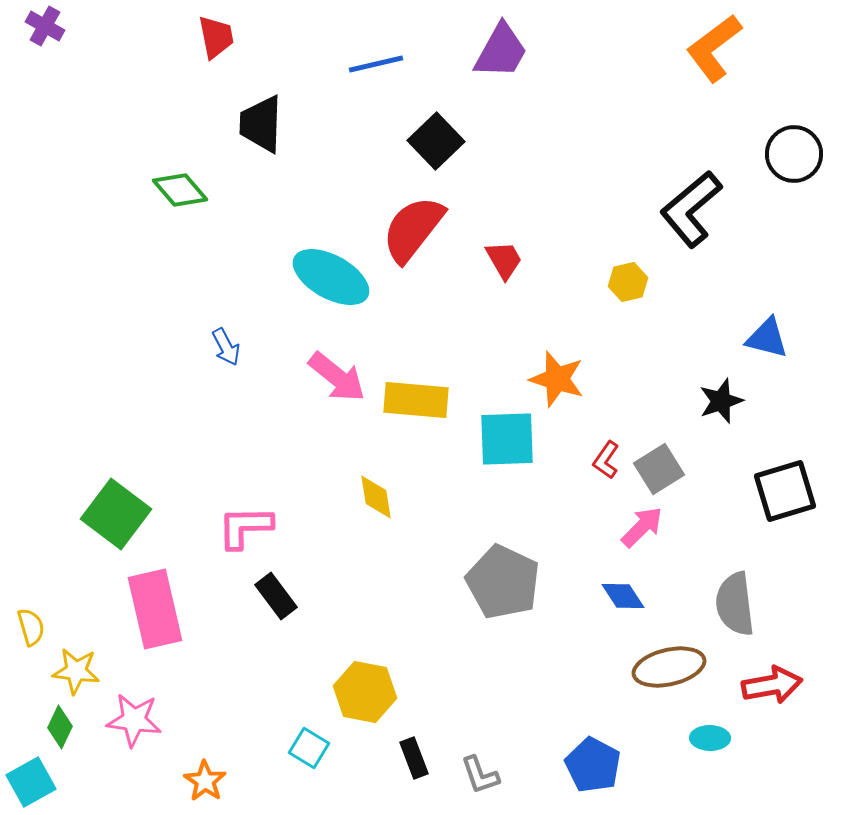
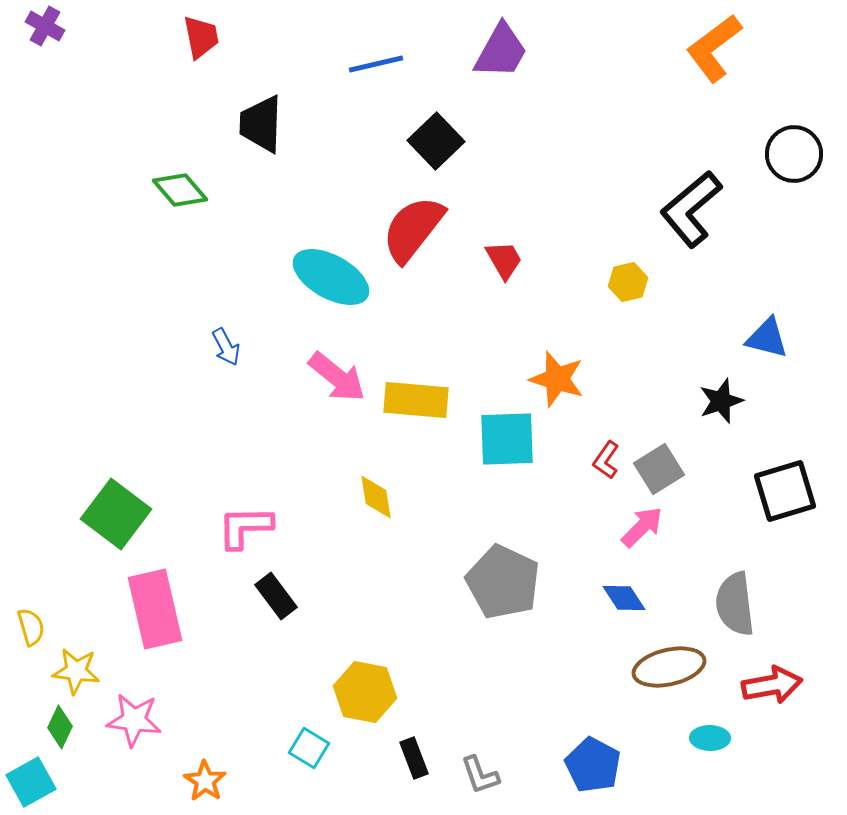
red trapezoid at (216, 37): moved 15 px left
blue diamond at (623, 596): moved 1 px right, 2 px down
